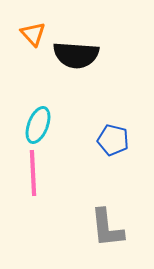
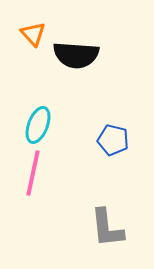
pink line: rotated 15 degrees clockwise
